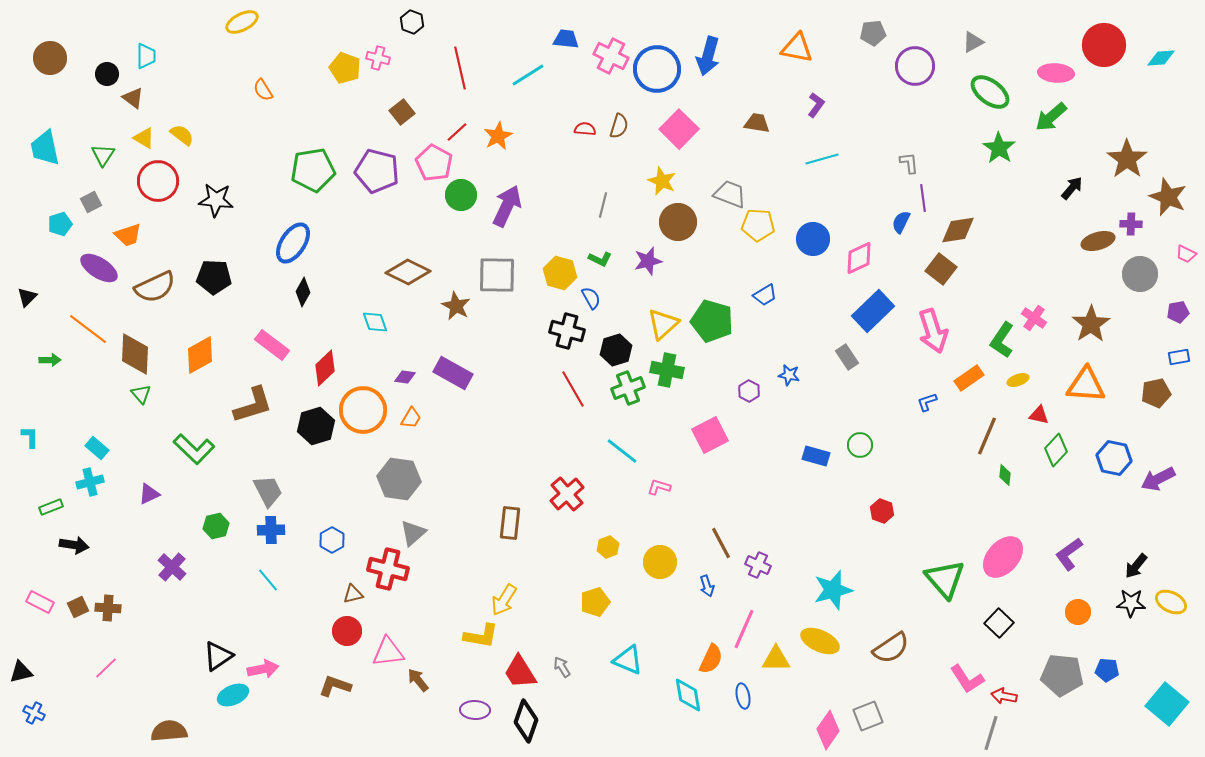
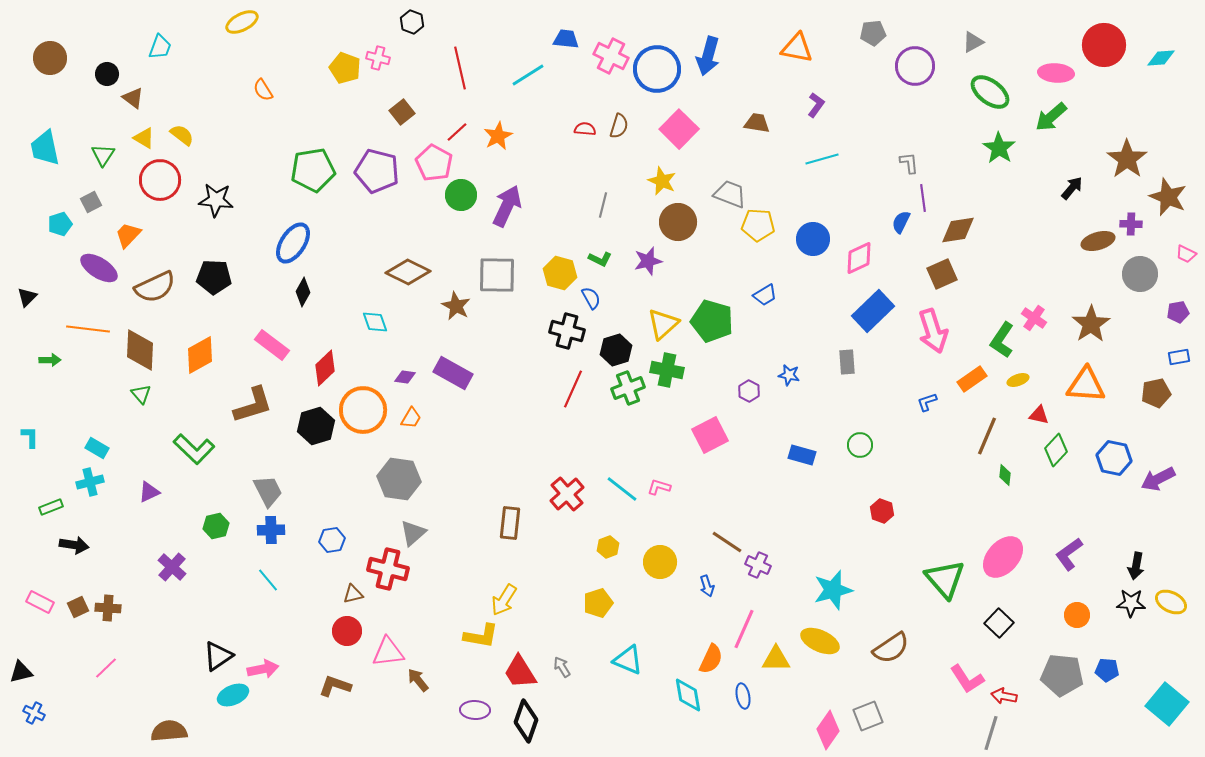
cyan trapezoid at (146, 56): moved 14 px right, 9 px up; rotated 20 degrees clockwise
red circle at (158, 181): moved 2 px right, 1 px up
orange trapezoid at (128, 235): rotated 152 degrees clockwise
brown square at (941, 269): moved 1 px right, 5 px down; rotated 28 degrees clockwise
orange line at (88, 329): rotated 30 degrees counterclockwise
brown diamond at (135, 354): moved 5 px right, 4 px up
gray rectangle at (847, 357): moved 5 px down; rotated 30 degrees clockwise
orange rectangle at (969, 378): moved 3 px right, 1 px down
red line at (573, 389): rotated 54 degrees clockwise
cyan rectangle at (97, 448): rotated 10 degrees counterclockwise
cyan line at (622, 451): moved 38 px down
blue rectangle at (816, 456): moved 14 px left, 1 px up
purple triangle at (149, 494): moved 2 px up
blue hexagon at (332, 540): rotated 20 degrees clockwise
brown line at (721, 543): moved 6 px right, 1 px up; rotated 28 degrees counterclockwise
black arrow at (1136, 566): rotated 28 degrees counterclockwise
yellow pentagon at (595, 602): moved 3 px right, 1 px down
orange circle at (1078, 612): moved 1 px left, 3 px down
